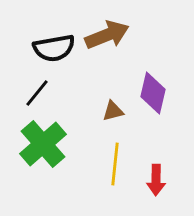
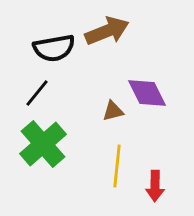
brown arrow: moved 4 px up
purple diamond: moved 6 px left; rotated 39 degrees counterclockwise
yellow line: moved 2 px right, 2 px down
red arrow: moved 1 px left, 6 px down
